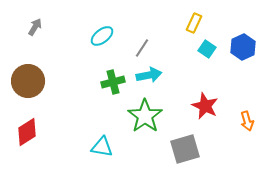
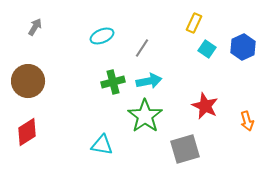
cyan ellipse: rotated 15 degrees clockwise
cyan arrow: moved 6 px down
cyan triangle: moved 2 px up
